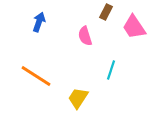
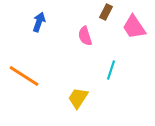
orange line: moved 12 px left
